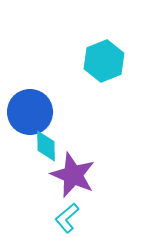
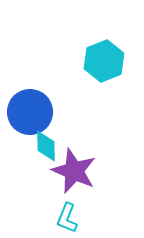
purple star: moved 1 px right, 4 px up
cyan L-shape: rotated 28 degrees counterclockwise
